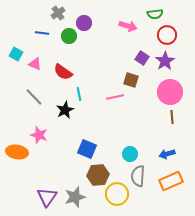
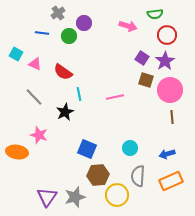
brown square: moved 15 px right
pink circle: moved 2 px up
black star: moved 2 px down
cyan circle: moved 6 px up
yellow circle: moved 1 px down
